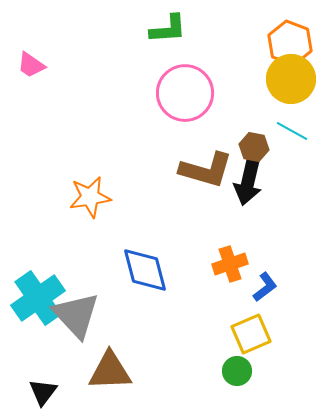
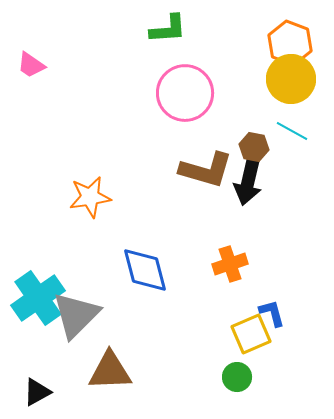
blue L-shape: moved 7 px right, 26 px down; rotated 68 degrees counterclockwise
gray triangle: rotated 28 degrees clockwise
green circle: moved 6 px down
black triangle: moved 6 px left; rotated 24 degrees clockwise
